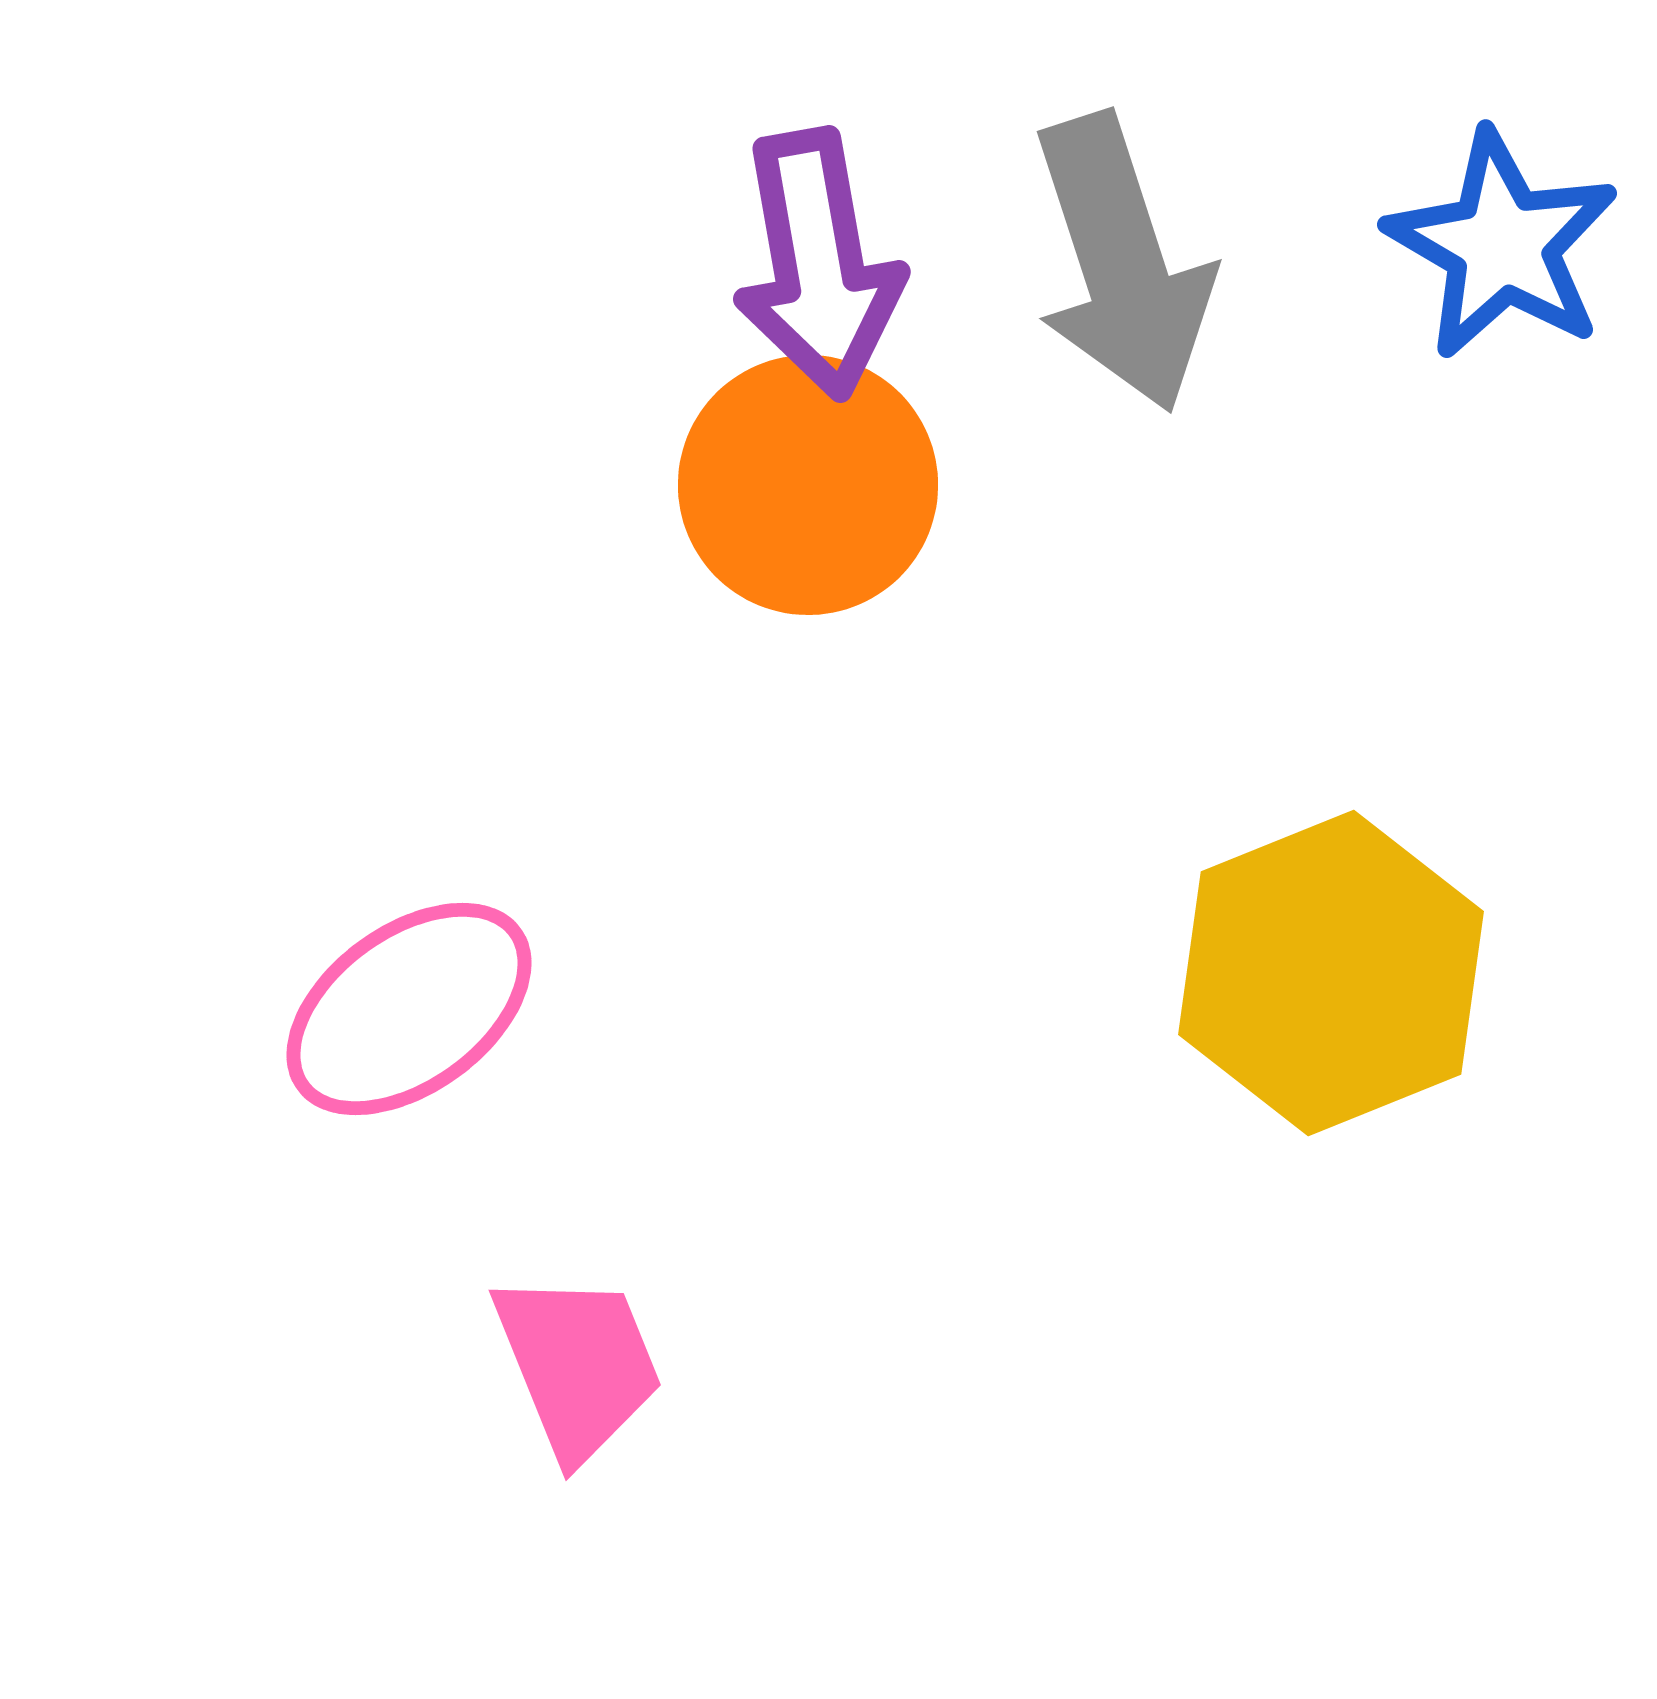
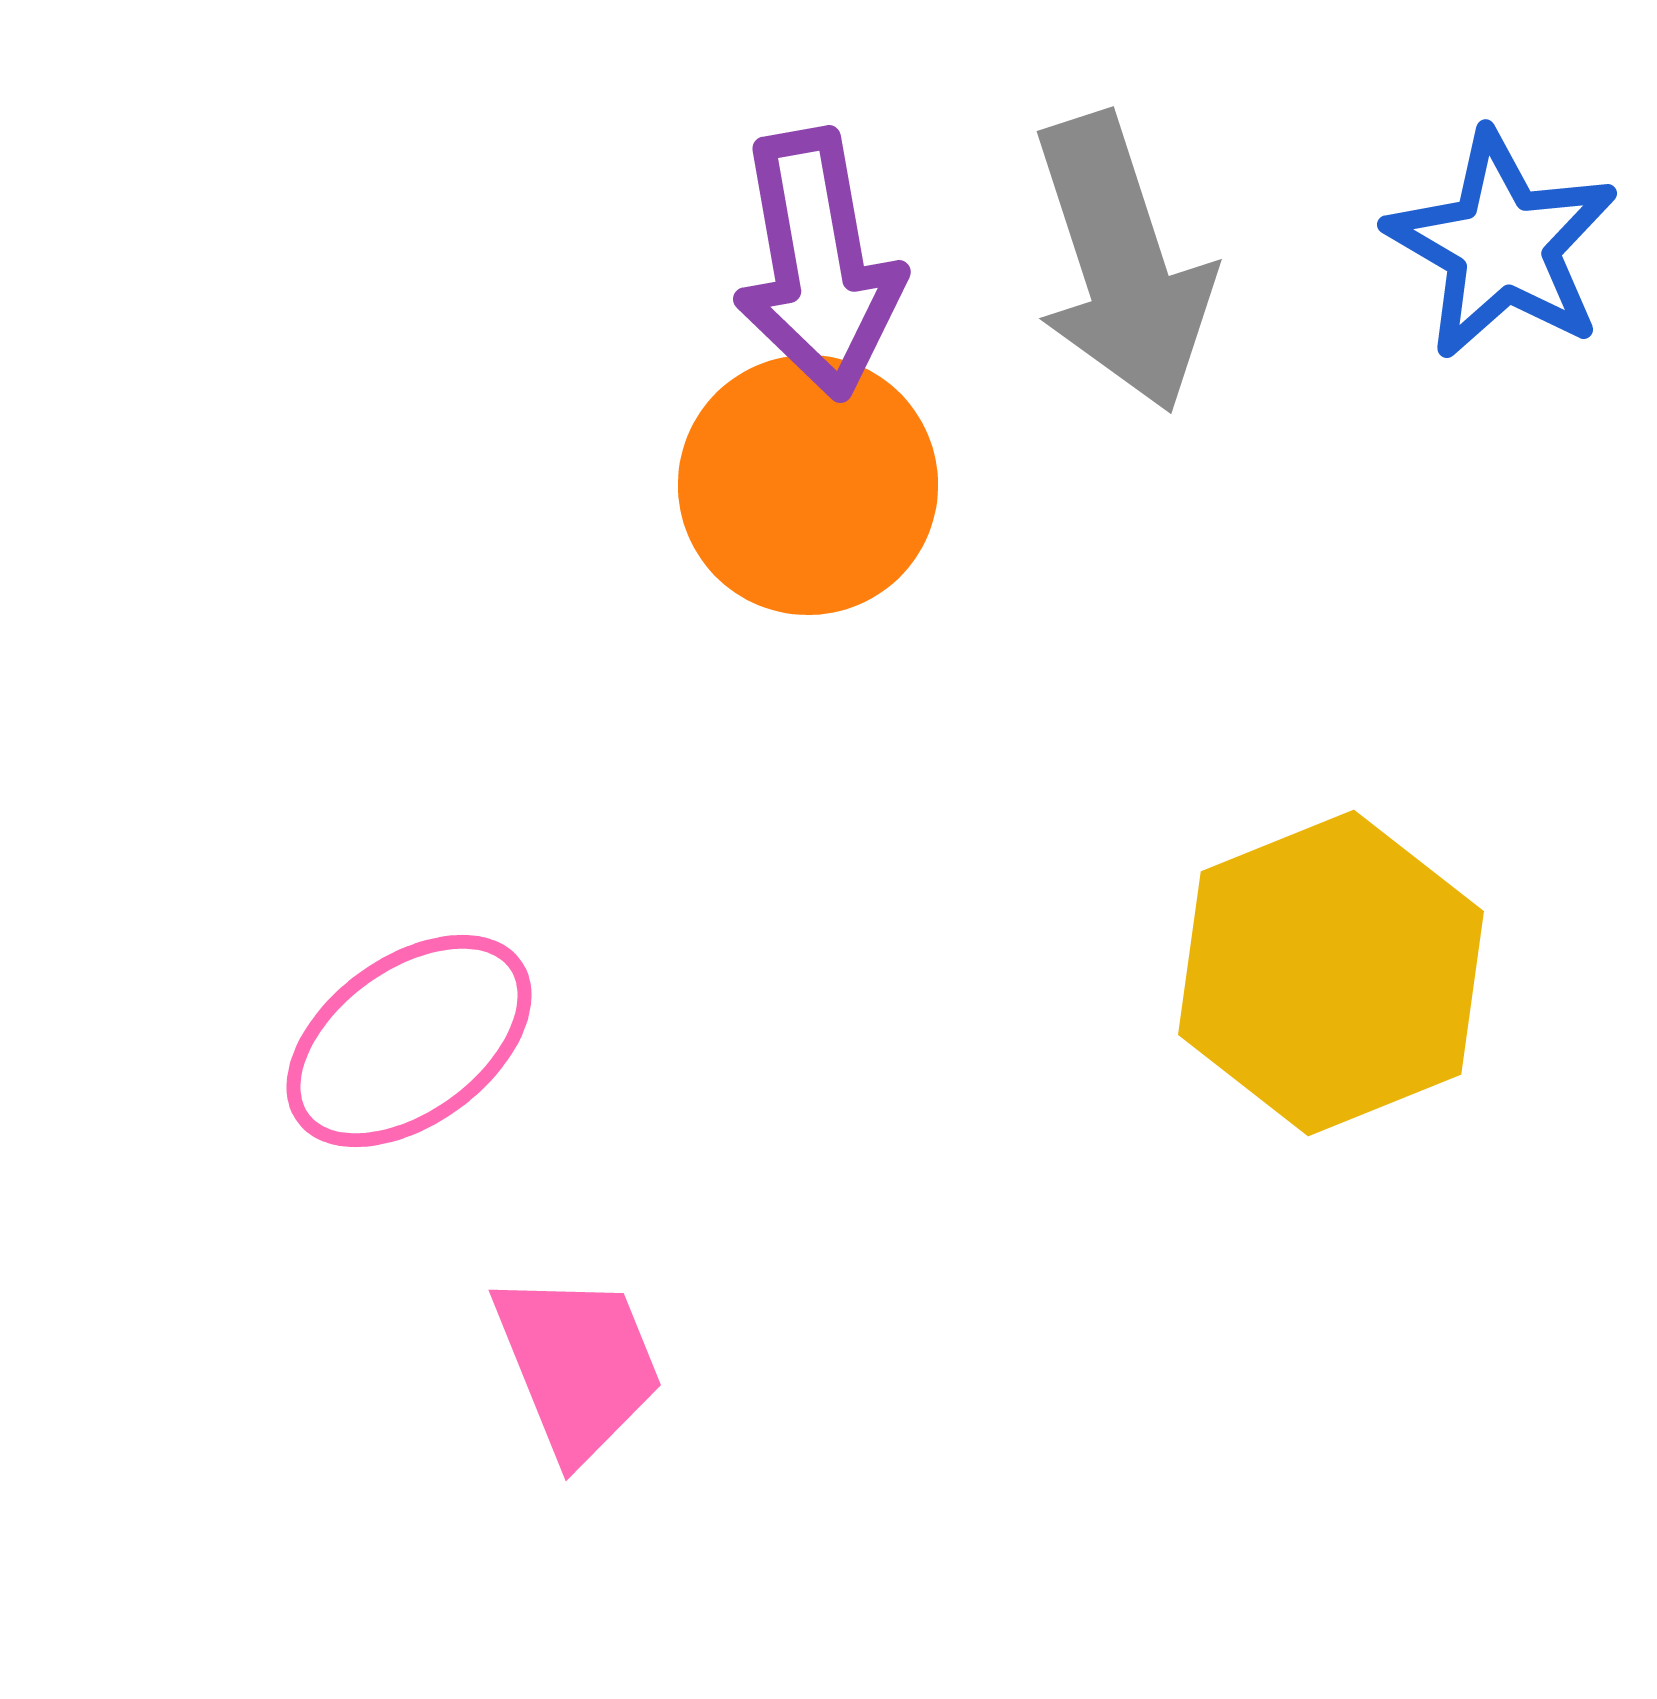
pink ellipse: moved 32 px down
